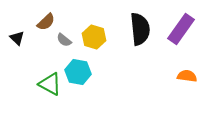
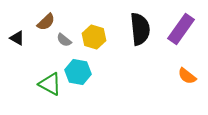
black triangle: rotated 14 degrees counterclockwise
orange semicircle: rotated 150 degrees counterclockwise
